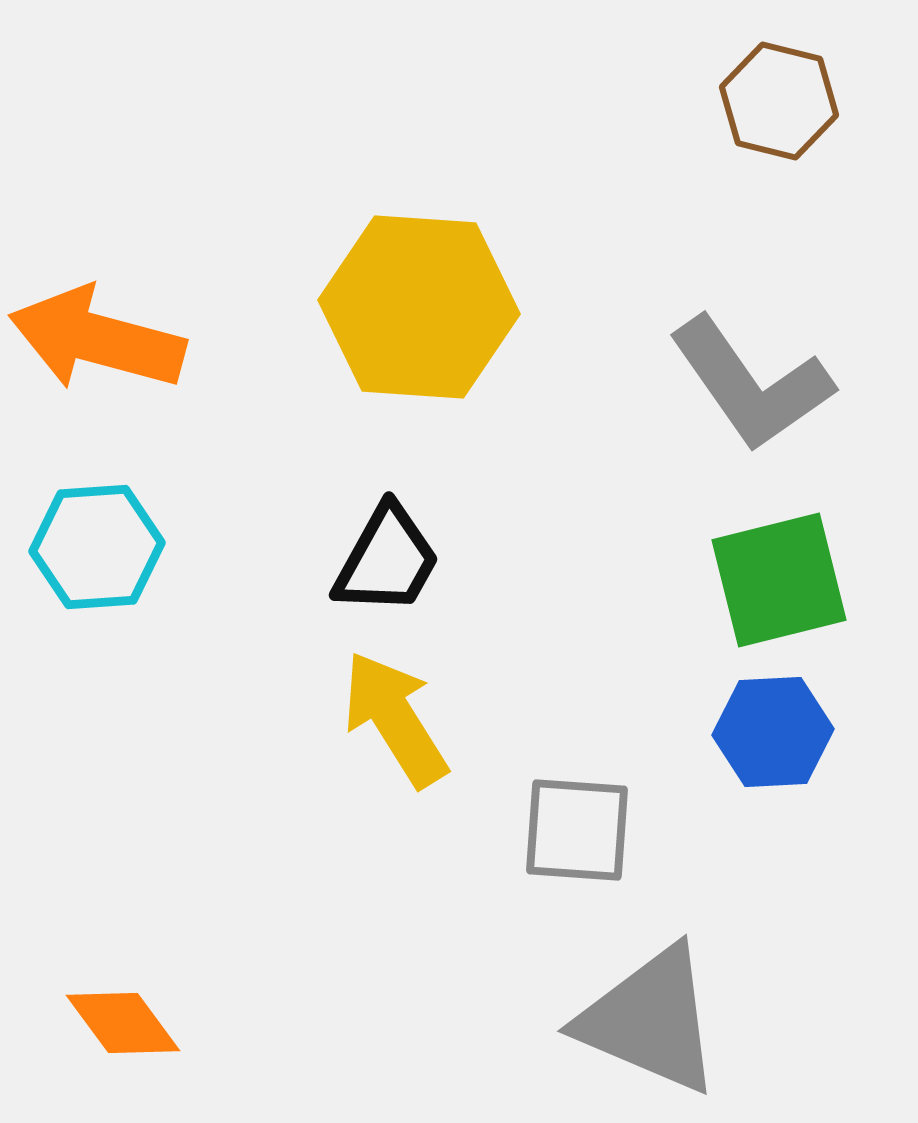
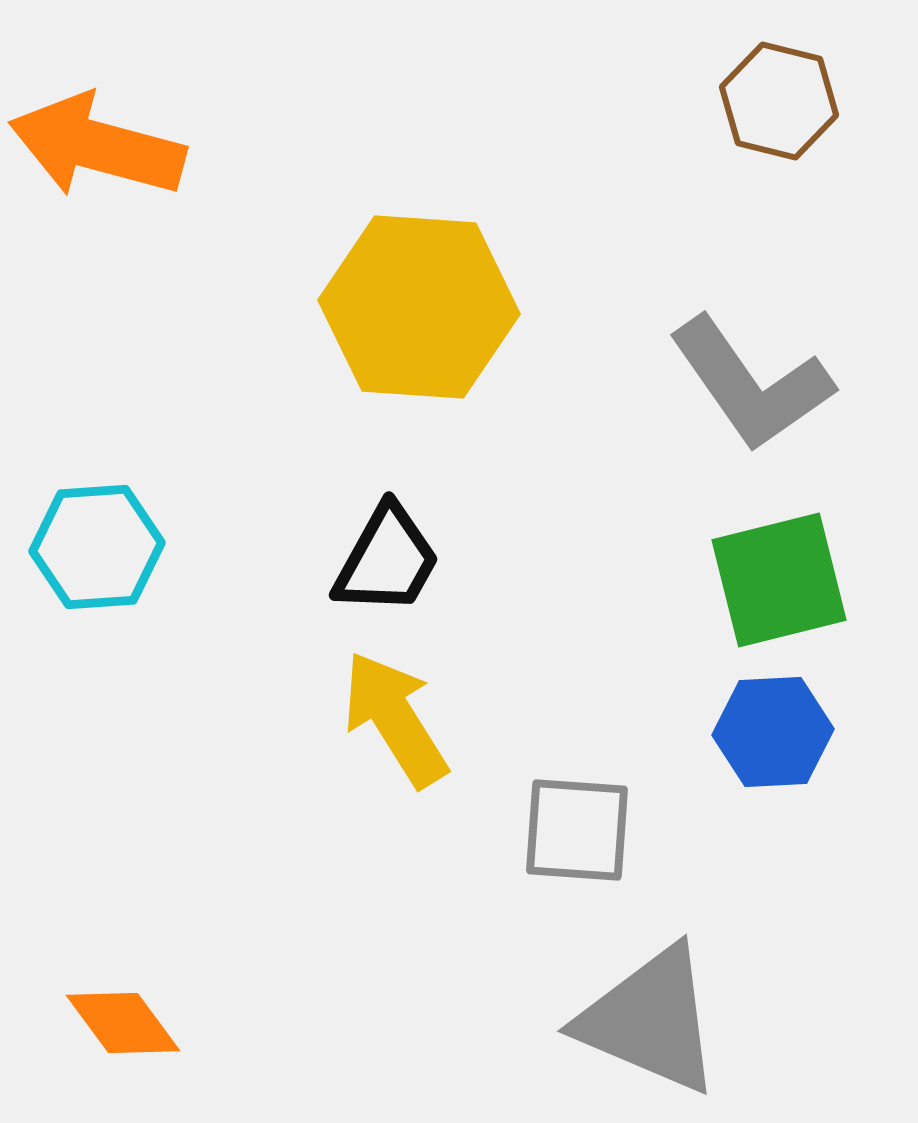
orange arrow: moved 193 px up
